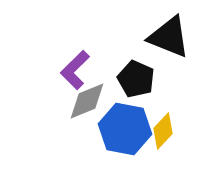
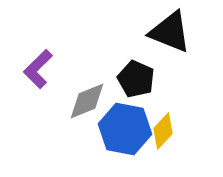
black triangle: moved 1 px right, 5 px up
purple L-shape: moved 37 px left, 1 px up
